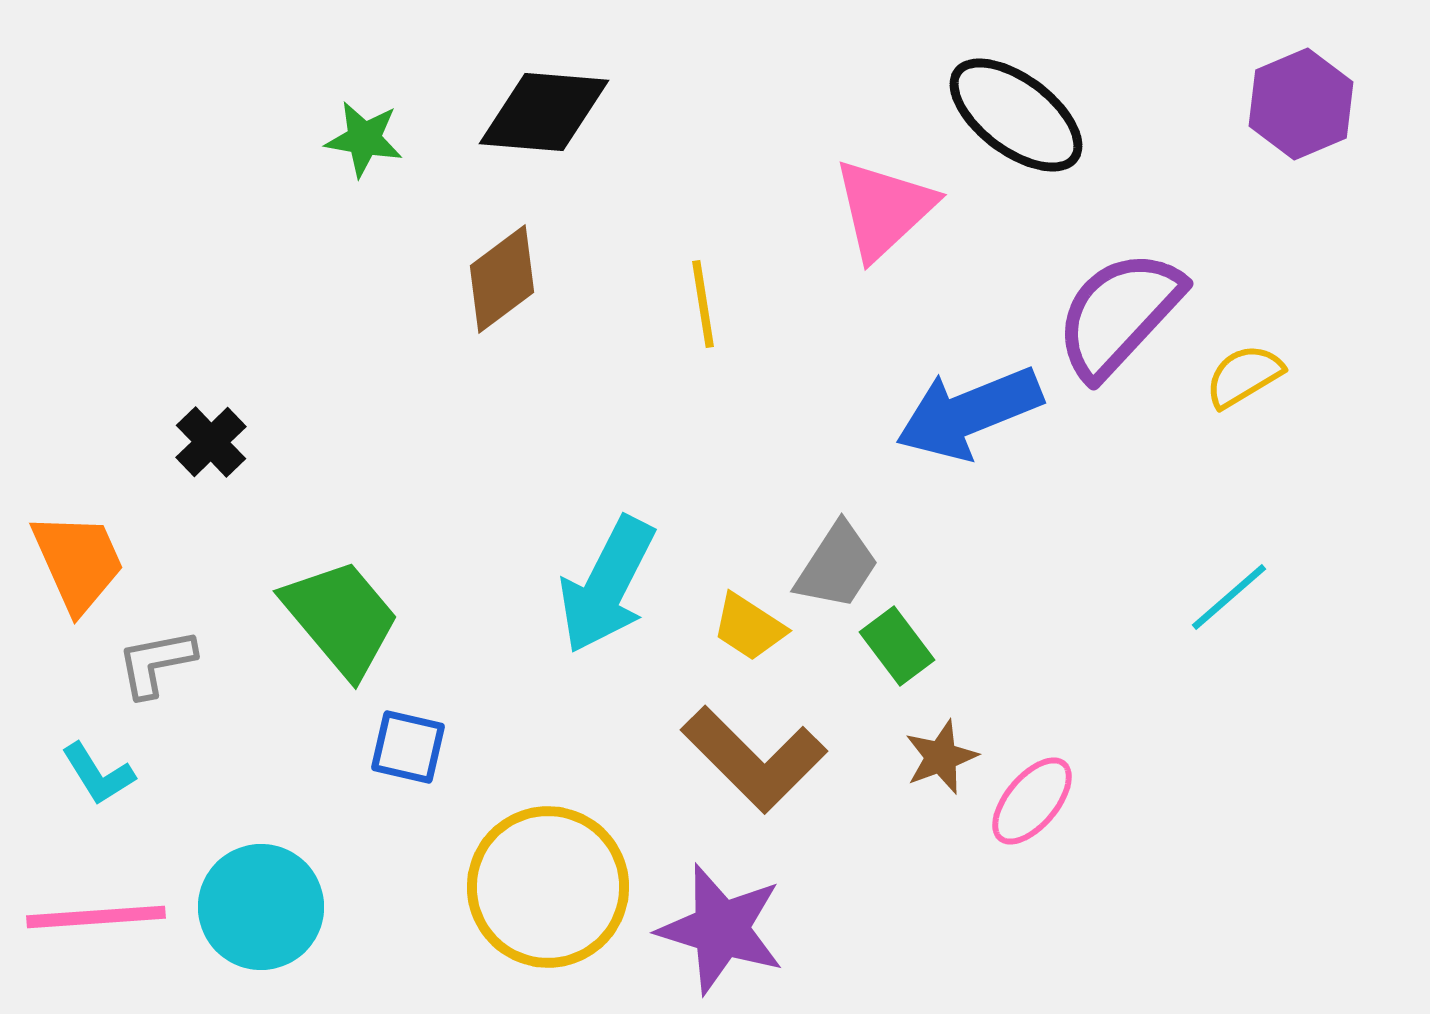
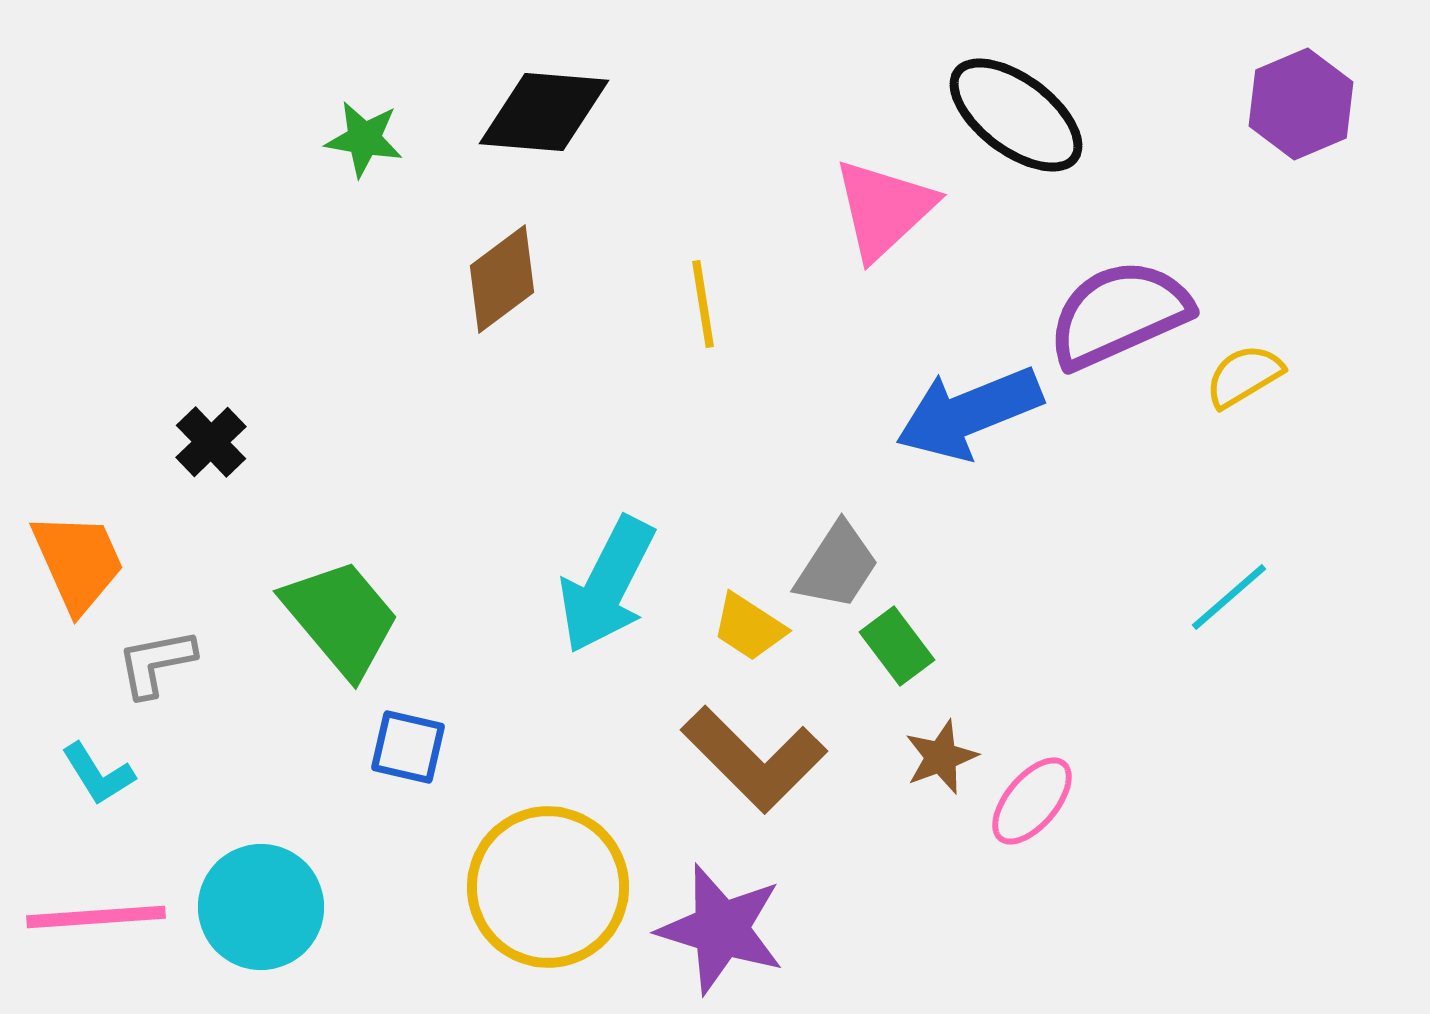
purple semicircle: rotated 23 degrees clockwise
